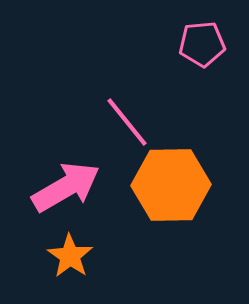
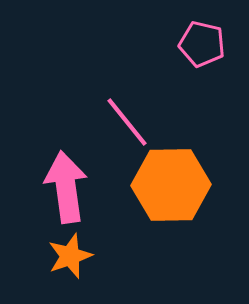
pink pentagon: rotated 18 degrees clockwise
pink arrow: rotated 68 degrees counterclockwise
orange star: rotated 18 degrees clockwise
